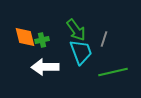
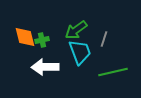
green arrow: rotated 90 degrees clockwise
cyan trapezoid: moved 1 px left
